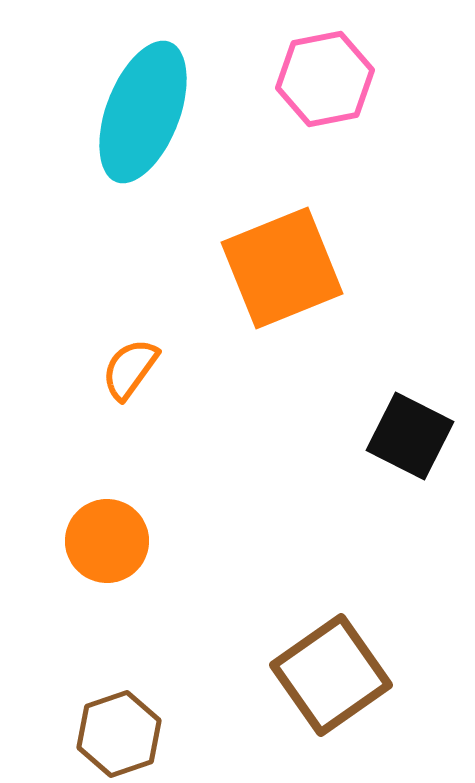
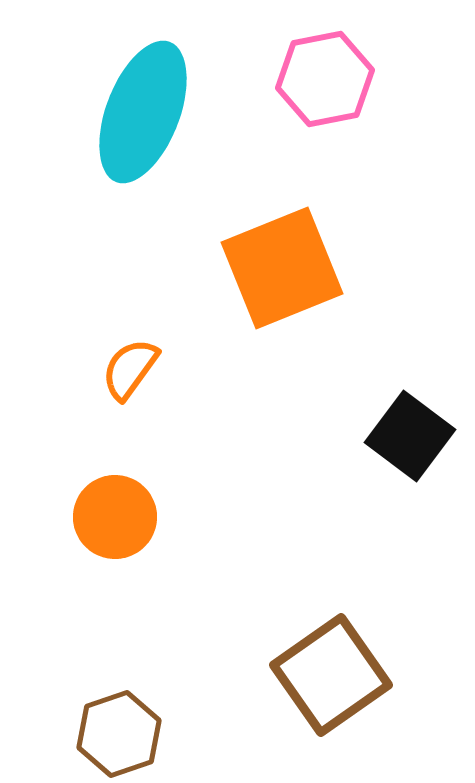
black square: rotated 10 degrees clockwise
orange circle: moved 8 px right, 24 px up
